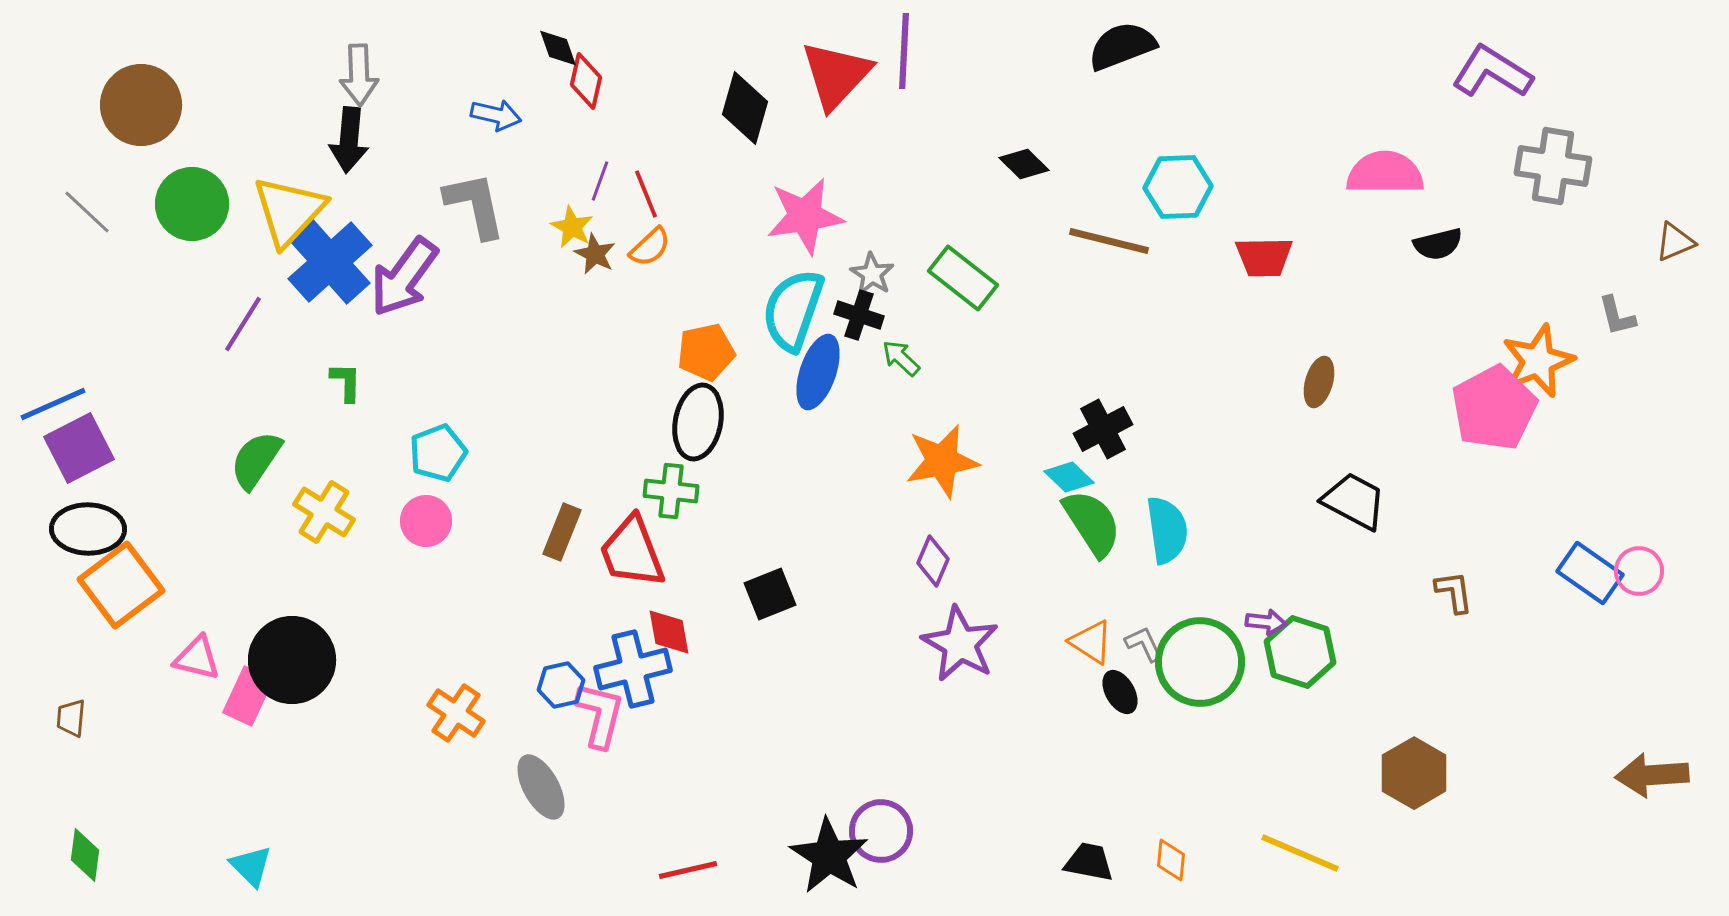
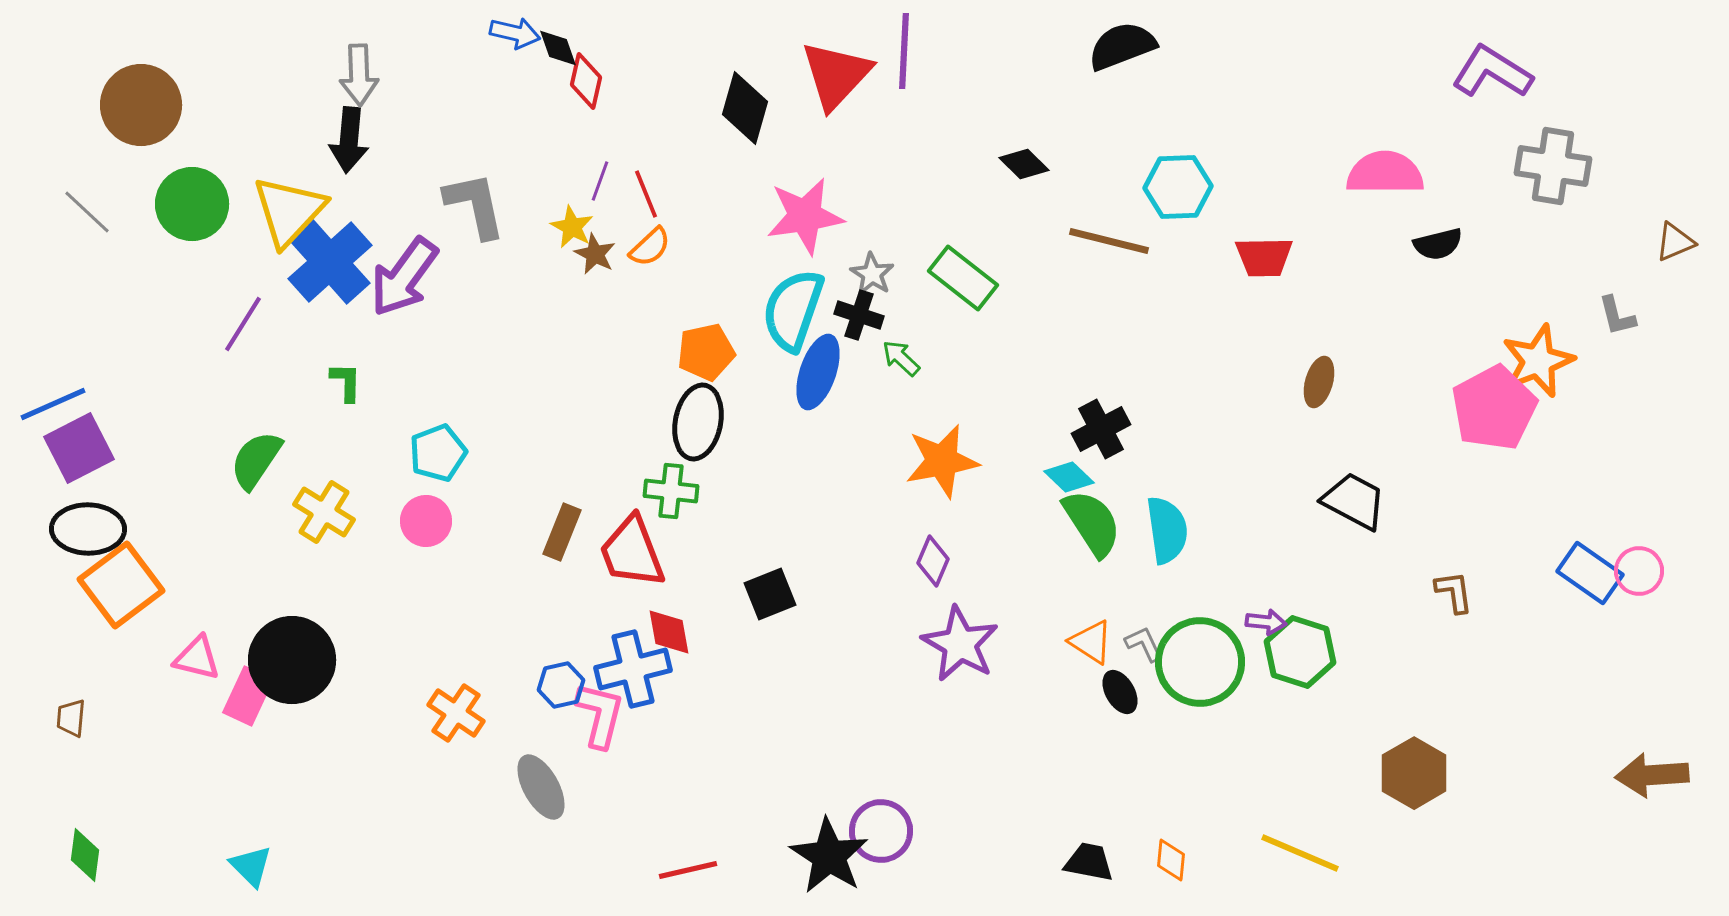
blue arrow at (496, 115): moved 19 px right, 82 px up
black cross at (1103, 429): moved 2 px left
